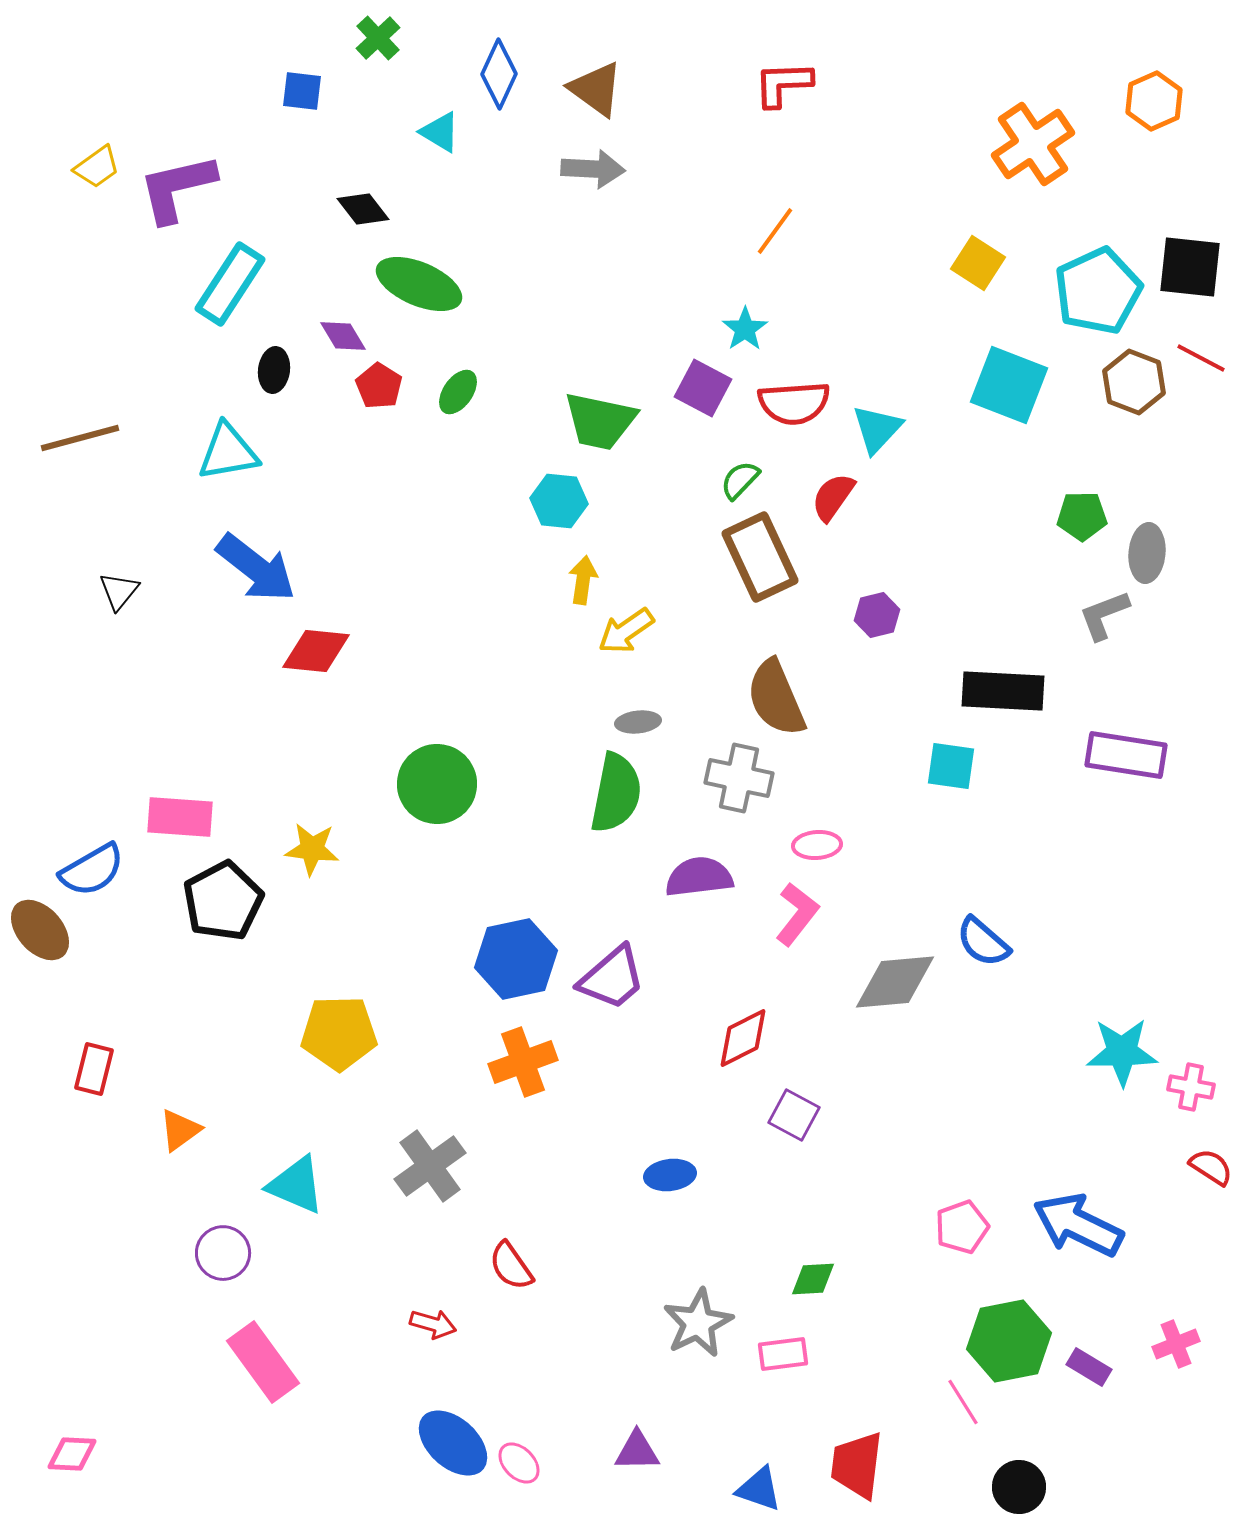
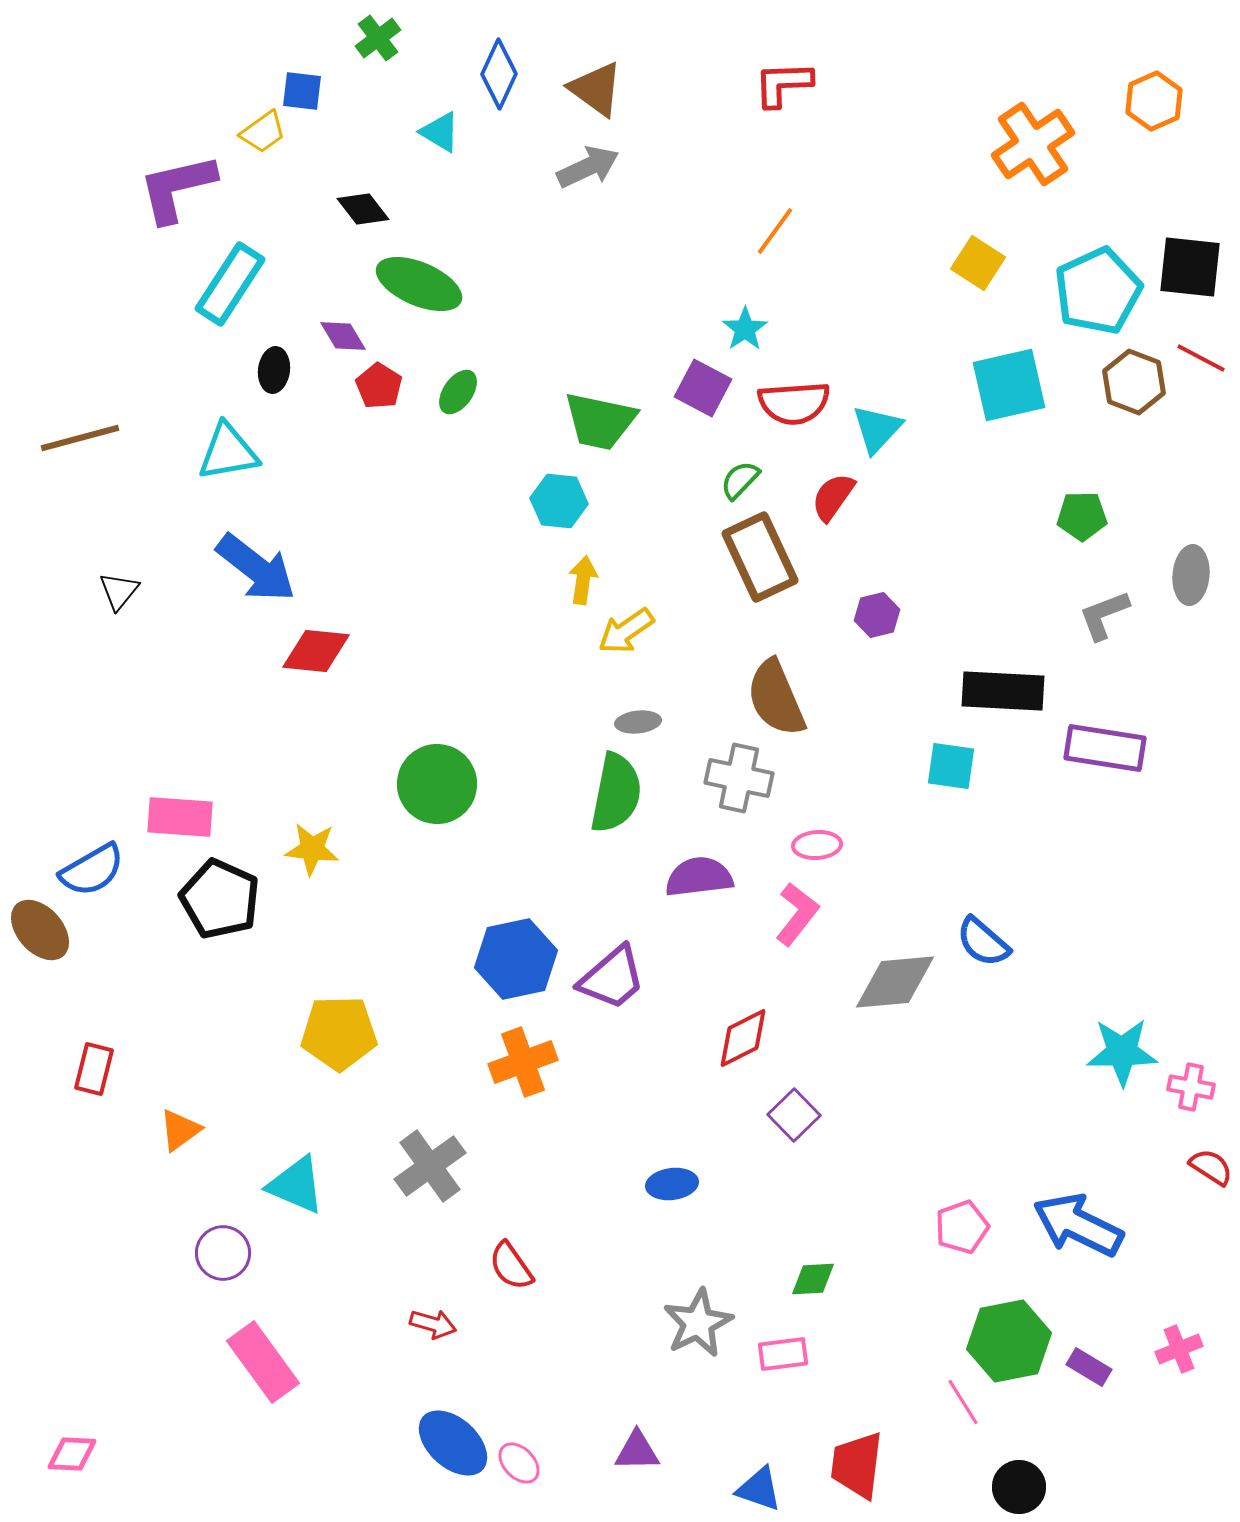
green cross at (378, 38): rotated 6 degrees clockwise
yellow trapezoid at (97, 167): moved 166 px right, 35 px up
gray arrow at (593, 169): moved 5 px left, 2 px up; rotated 28 degrees counterclockwise
cyan square at (1009, 385): rotated 34 degrees counterclockwise
gray ellipse at (1147, 553): moved 44 px right, 22 px down
purple rectangle at (1126, 755): moved 21 px left, 7 px up
black pentagon at (223, 901): moved 3 px left, 2 px up; rotated 20 degrees counterclockwise
purple square at (794, 1115): rotated 18 degrees clockwise
blue ellipse at (670, 1175): moved 2 px right, 9 px down
pink cross at (1176, 1344): moved 3 px right, 5 px down
